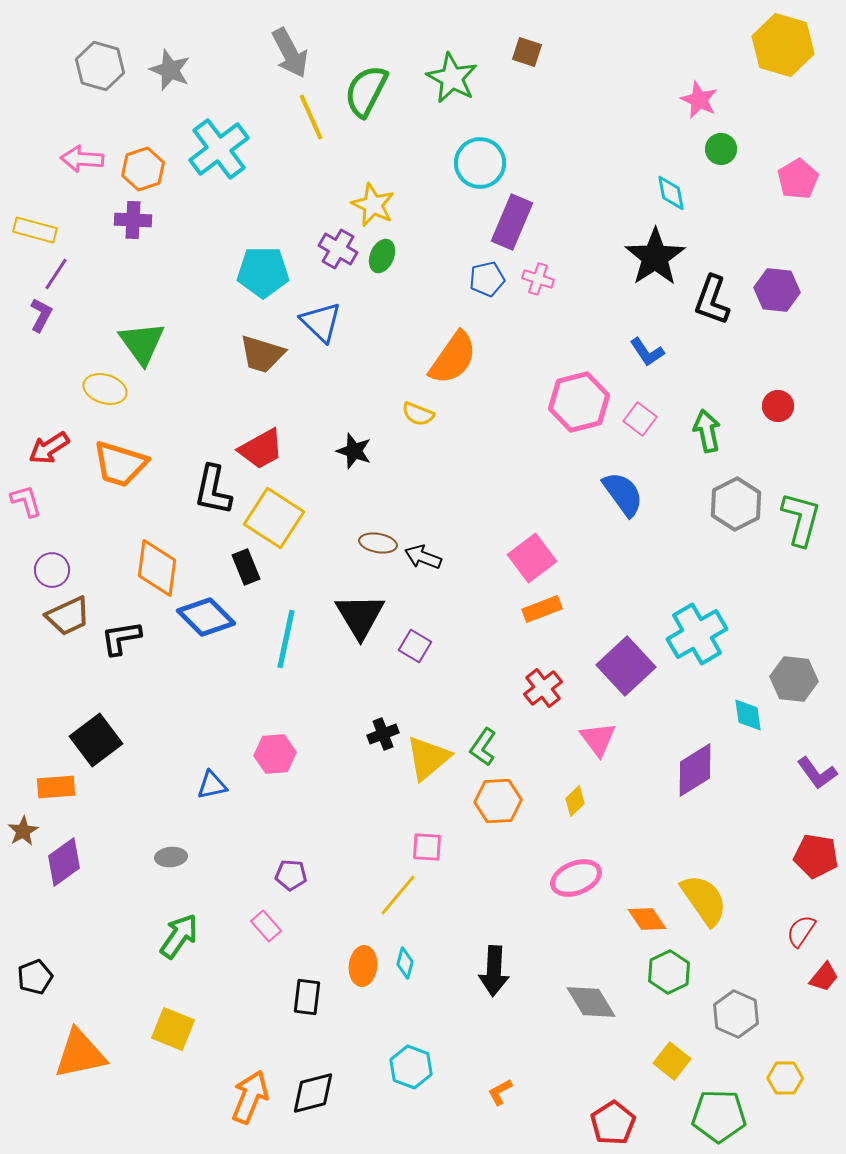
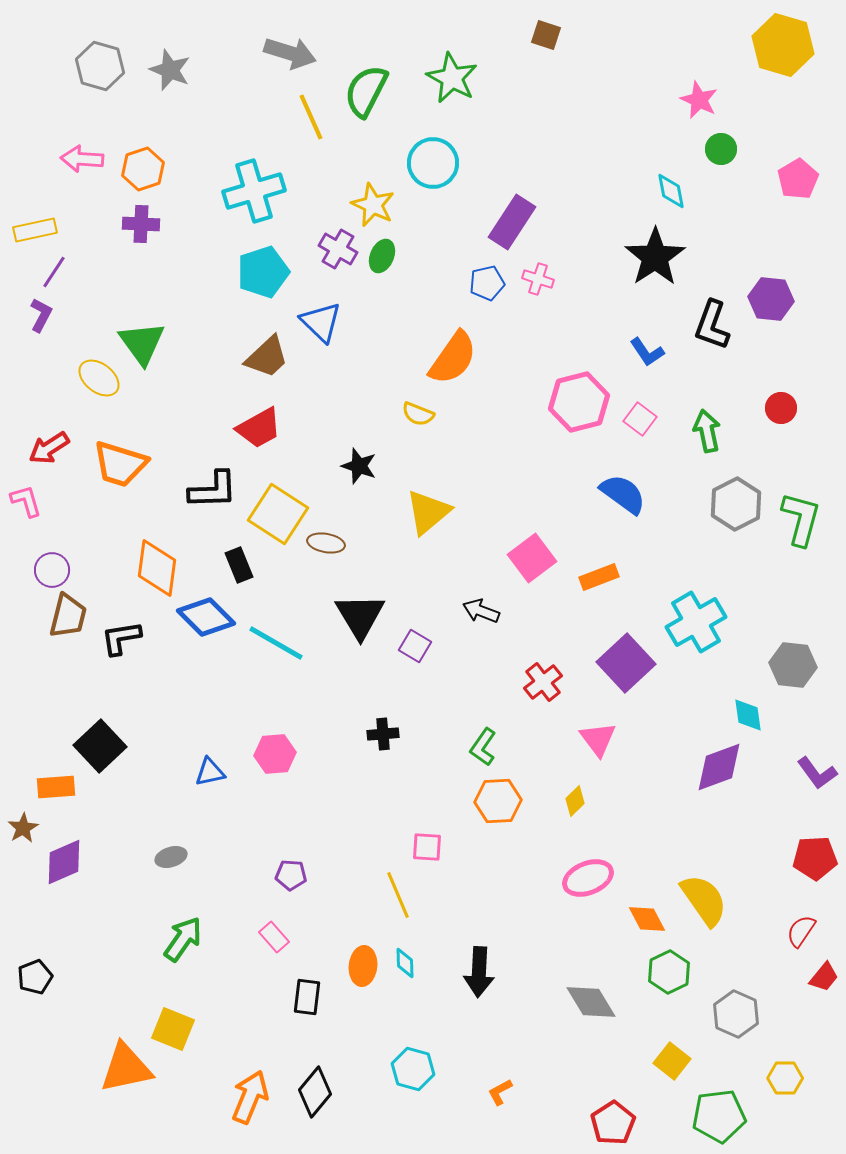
brown square at (527, 52): moved 19 px right, 17 px up
gray arrow at (290, 53): rotated 45 degrees counterclockwise
cyan cross at (219, 149): moved 35 px right, 42 px down; rotated 20 degrees clockwise
cyan circle at (480, 163): moved 47 px left
cyan diamond at (671, 193): moved 2 px up
purple cross at (133, 220): moved 8 px right, 4 px down
purple rectangle at (512, 222): rotated 10 degrees clockwise
yellow rectangle at (35, 230): rotated 27 degrees counterclockwise
cyan pentagon at (263, 272): rotated 18 degrees counterclockwise
purple line at (56, 274): moved 2 px left, 2 px up
blue pentagon at (487, 279): moved 4 px down
purple hexagon at (777, 290): moved 6 px left, 9 px down
black L-shape at (712, 300): moved 25 px down
brown trapezoid at (262, 354): moved 5 px right, 3 px down; rotated 60 degrees counterclockwise
yellow ellipse at (105, 389): moved 6 px left, 11 px up; rotated 21 degrees clockwise
red circle at (778, 406): moved 3 px right, 2 px down
red trapezoid at (261, 449): moved 2 px left, 21 px up
black star at (354, 451): moved 5 px right, 15 px down
black L-shape at (213, 490): rotated 104 degrees counterclockwise
blue semicircle at (623, 494): rotated 18 degrees counterclockwise
yellow square at (274, 518): moved 4 px right, 4 px up
brown ellipse at (378, 543): moved 52 px left
black arrow at (423, 557): moved 58 px right, 54 px down
black rectangle at (246, 567): moved 7 px left, 2 px up
orange rectangle at (542, 609): moved 57 px right, 32 px up
brown trapezoid at (68, 616): rotated 51 degrees counterclockwise
cyan cross at (697, 634): moved 1 px left, 12 px up
cyan line at (286, 639): moved 10 px left, 4 px down; rotated 72 degrees counterclockwise
purple square at (626, 666): moved 3 px up
gray hexagon at (794, 679): moved 1 px left, 14 px up
red cross at (543, 688): moved 6 px up
black cross at (383, 734): rotated 16 degrees clockwise
black square at (96, 740): moved 4 px right, 6 px down; rotated 6 degrees counterclockwise
yellow triangle at (428, 758): moved 246 px up
purple diamond at (695, 770): moved 24 px right, 3 px up; rotated 12 degrees clockwise
blue triangle at (212, 785): moved 2 px left, 13 px up
brown star at (23, 831): moved 3 px up
red pentagon at (816, 856): moved 1 px left, 2 px down; rotated 12 degrees counterclockwise
gray ellipse at (171, 857): rotated 12 degrees counterclockwise
purple diamond at (64, 862): rotated 12 degrees clockwise
pink ellipse at (576, 878): moved 12 px right
yellow line at (398, 895): rotated 63 degrees counterclockwise
orange diamond at (647, 919): rotated 6 degrees clockwise
pink rectangle at (266, 926): moved 8 px right, 11 px down
green arrow at (179, 936): moved 4 px right, 3 px down
cyan diamond at (405, 963): rotated 16 degrees counterclockwise
black arrow at (494, 971): moved 15 px left, 1 px down
orange triangle at (80, 1054): moved 46 px right, 14 px down
cyan hexagon at (411, 1067): moved 2 px right, 2 px down; rotated 6 degrees counterclockwise
black diamond at (313, 1093): moved 2 px right, 1 px up; rotated 36 degrees counterclockwise
green pentagon at (719, 1116): rotated 8 degrees counterclockwise
